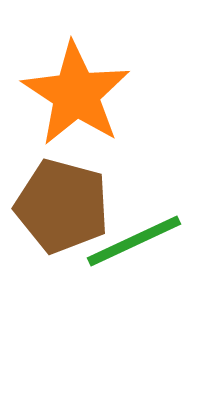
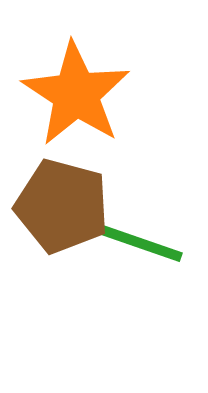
green line: rotated 44 degrees clockwise
